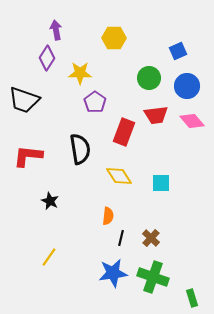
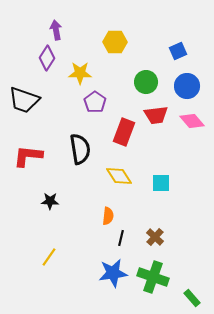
yellow hexagon: moved 1 px right, 4 px down
green circle: moved 3 px left, 4 px down
black star: rotated 24 degrees counterclockwise
brown cross: moved 4 px right, 1 px up
green rectangle: rotated 24 degrees counterclockwise
